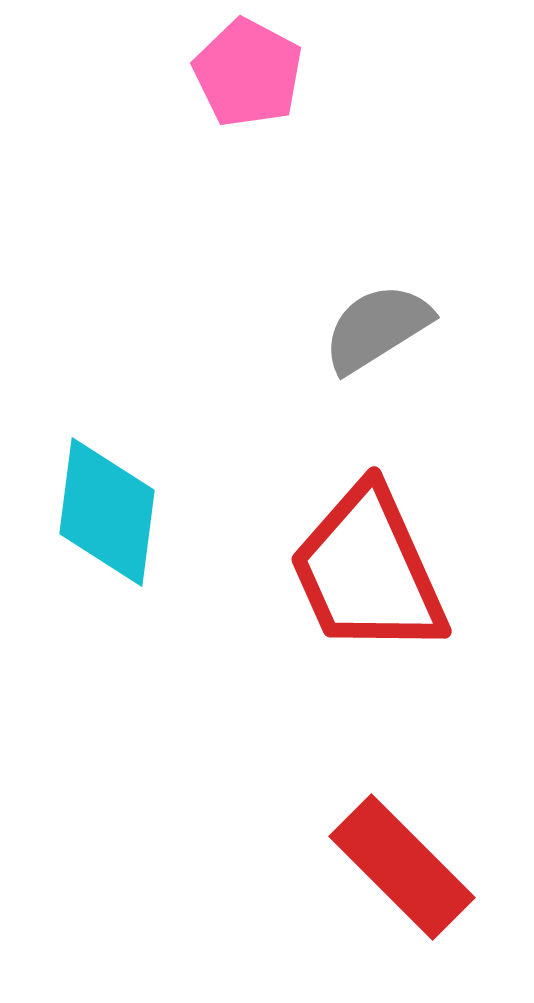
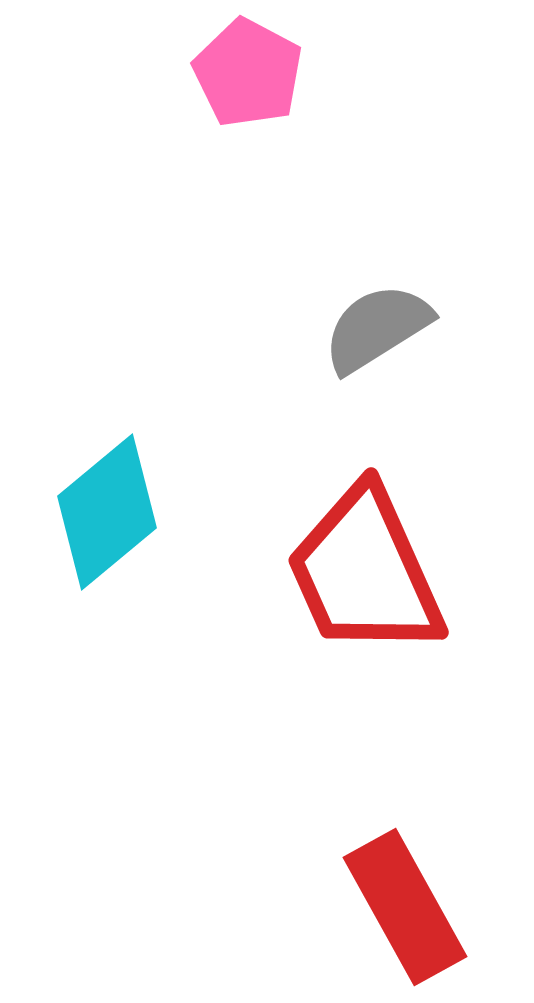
cyan diamond: rotated 43 degrees clockwise
red trapezoid: moved 3 px left, 1 px down
red rectangle: moved 3 px right, 40 px down; rotated 16 degrees clockwise
